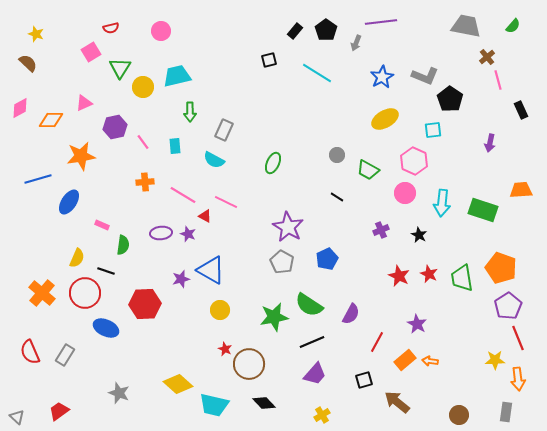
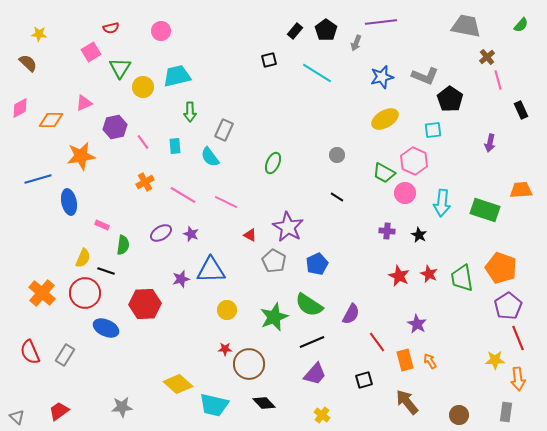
green semicircle at (513, 26): moved 8 px right, 1 px up
yellow star at (36, 34): moved 3 px right; rotated 14 degrees counterclockwise
blue star at (382, 77): rotated 15 degrees clockwise
cyan semicircle at (214, 160): moved 4 px left, 3 px up; rotated 25 degrees clockwise
green trapezoid at (368, 170): moved 16 px right, 3 px down
orange cross at (145, 182): rotated 24 degrees counterclockwise
blue ellipse at (69, 202): rotated 45 degrees counterclockwise
green rectangle at (483, 210): moved 2 px right
red triangle at (205, 216): moved 45 px right, 19 px down
purple cross at (381, 230): moved 6 px right, 1 px down; rotated 28 degrees clockwise
purple ellipse at (161, 233): rotated 25 degrees counterclockwise
purple star at (188, 234): moved 3 px right
yellow semicircle at (77, 258): moved 6 px right
blue pentagon at (327, 259): moved 10 px left, 5 px down
gray pentagon at (282, 262): moved 8 px left, 1 px up
blue triangle at (211, 270): rotated 32 degrees counterclockwise
yellow circle at (220, 310): moved 7 px right
green star at (274, 317): rotated 12 degrees counterclockwise
red line at (377, 342): rotated 65 degrees counterclockwise
red star at (225, 349): rotated 24 degrees counterclockwise
orange rectangle at (405, 360): rotated 65 degrees counterclockwise
orange arrow at (430, 361): rotated 49 degrees clockwise
gray star at (119, 393): moved 3 px right, 14 px down; rotated 25 degrees counterclockwise
brown arrow at (397, 402): moved 10 px right; rotated 12 degrees clockwise
yellow cross at (322, 415): rotated 21 degrees counterclockwise
